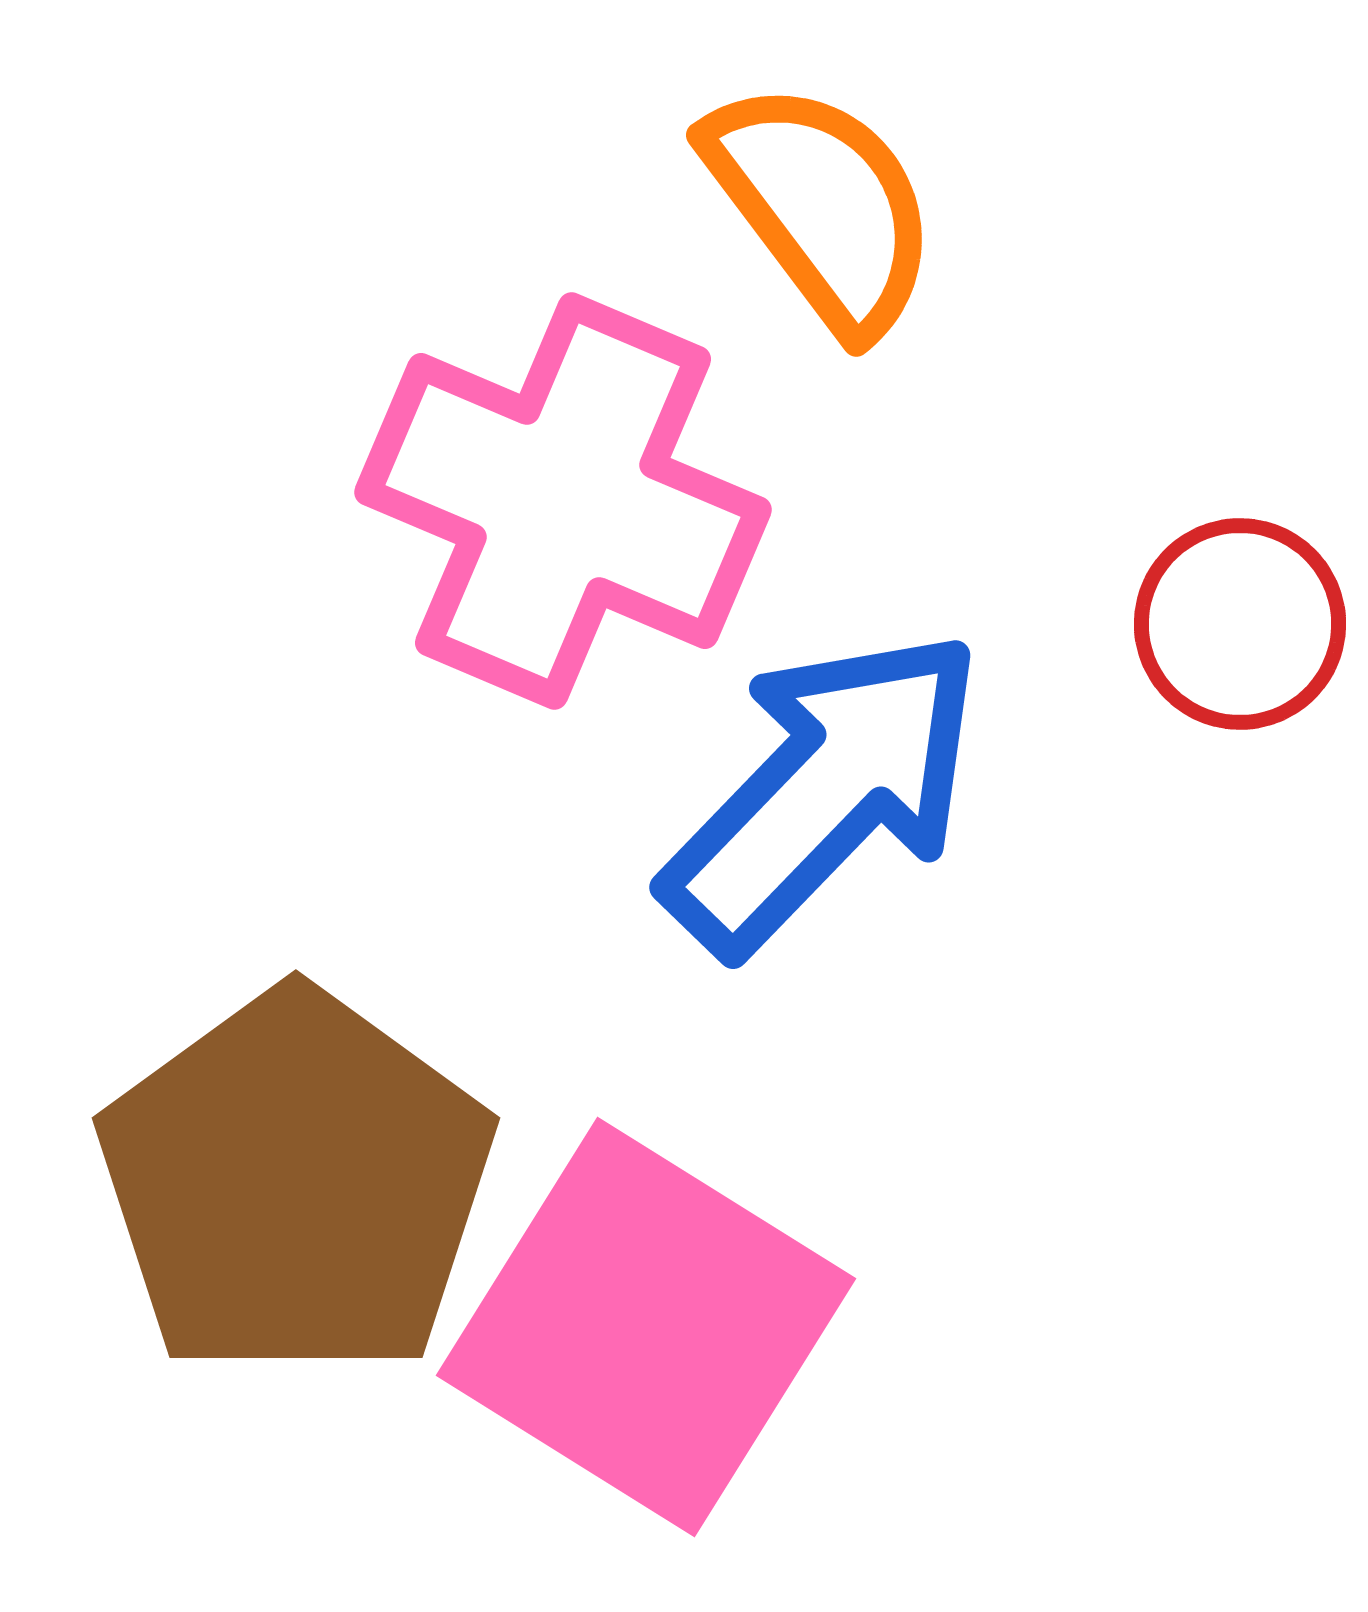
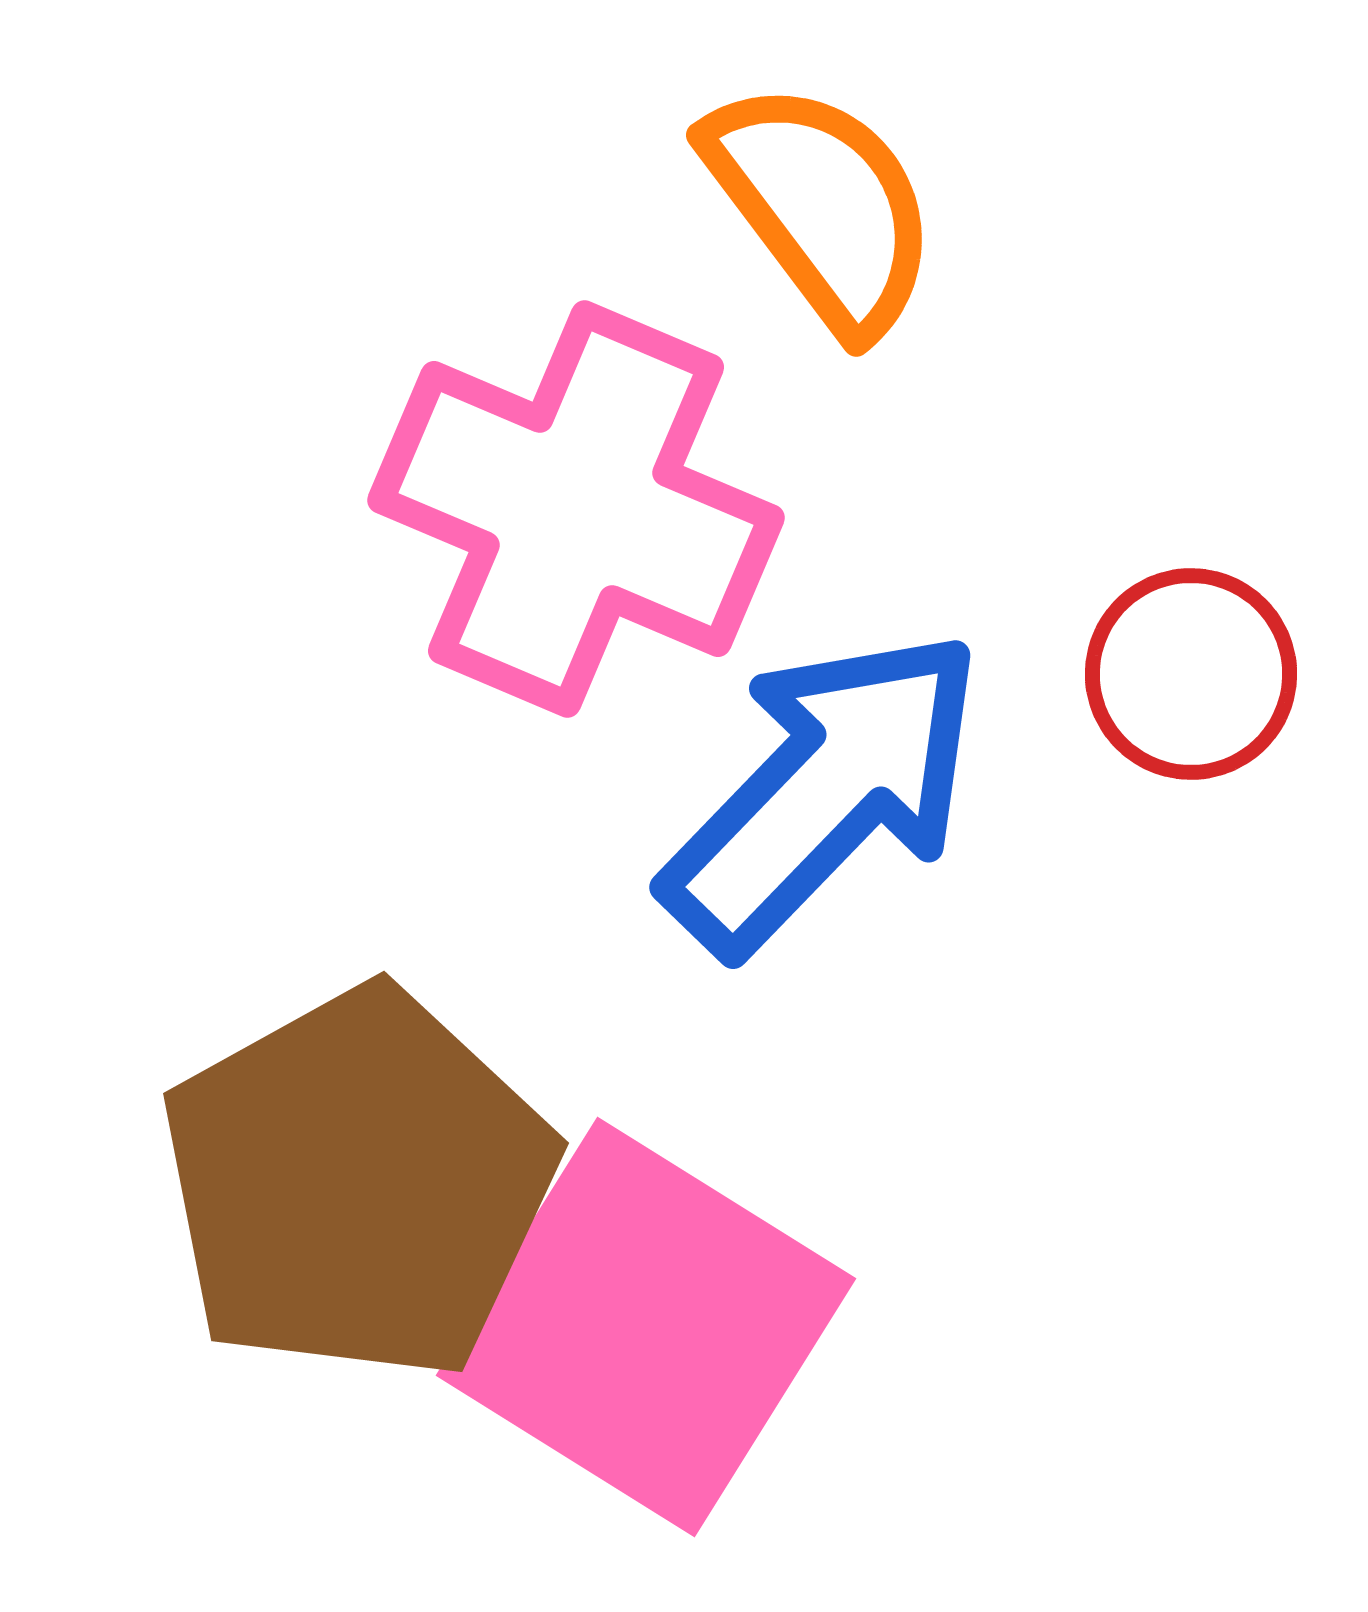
pink cross: moved 13 px right, 8 px down
red circle: moved 49 px left, 50 px down
brown pentagon: moved 62 px right; rotated 7 degrees clockwise
